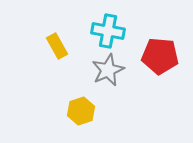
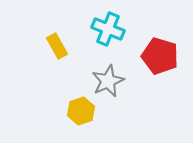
cyan cross: moved 2 px up; rotated 12 degrees clockwise
red pentagon: rotated 12 degrees clockwise
gray star: moved 11 px down
